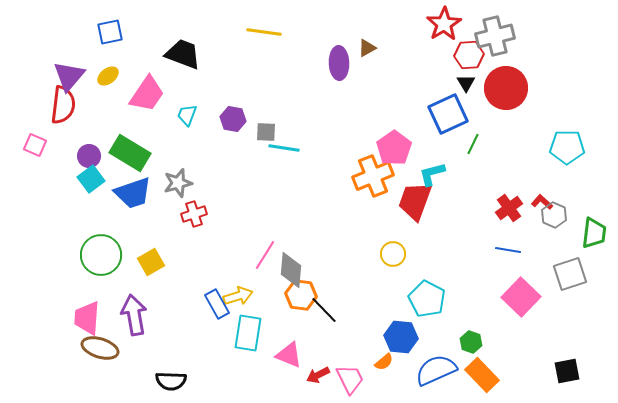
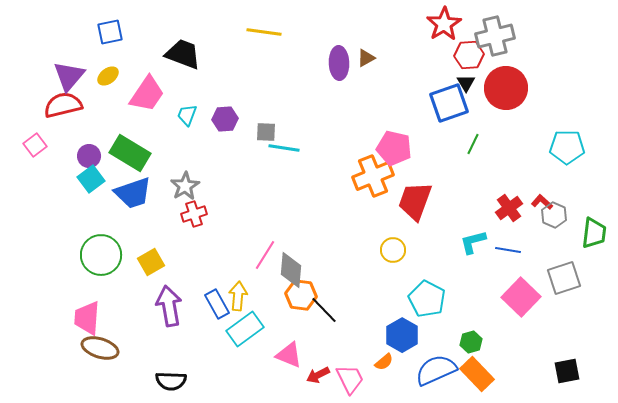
brown triangle at (367, 48): moved 1 px left, 10 px down
red semicircle at (63, 105): rotated 111 degrees counterclockwise
blue square at (448, 114): moved 1 px right, 11 px up; rotated 6 degrees clockwise
purple hexagon at (233, 119): moved 8 px left; rotated 15 degrees counterclockwise
pink square at (35, 145): rotated 30 degrees clockwise
pink pentagon at (394, 148): rotated 24 degrees counterclockwise
cyan L-shape at (432, 174): moved 41 px right, 68 px down
gray star at (178, 183): moved 7 px right, 3 px down; rotated 16 degrees counterclockwise
yellow circle at (393, 254): moved 4 px up
gray square at (570, 274): moved 6 px left, 4 px down
yellow arrow at (238, 296): rotated 68 degrees counterclockwise
purple arrow at (134, 315): moved 35 px right, 9 px up
cyan rectangle at (248, 333): moved 3 px left, 4 px up; rotated 45 degrees clockwise
blue hexagon at (401, 337): moved 1 px right, 2 px up; rotated 24 degrees clockwise
green hexagon at (471, 342): rotated 25 degrees clockwise
orange rectangle at (482, 375): moved 5 px left, 1 px up
